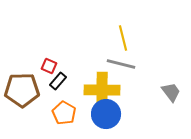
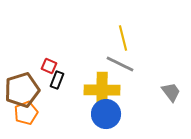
gray line: moved 1 px left; rotated 12 degrees clockwise
black rectangle: moved 1 px left, 1 px up; rotated 18 degrees counterclockwise
brown pentagon: rotated 16 degrees counterclockwise
orange pentagon: moved 38 px left; rotated 20 degrees clockwise
